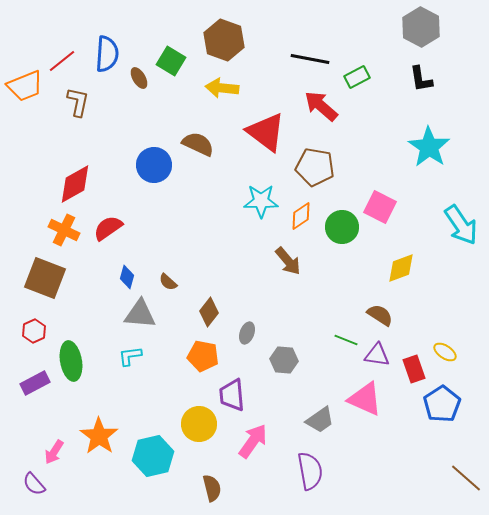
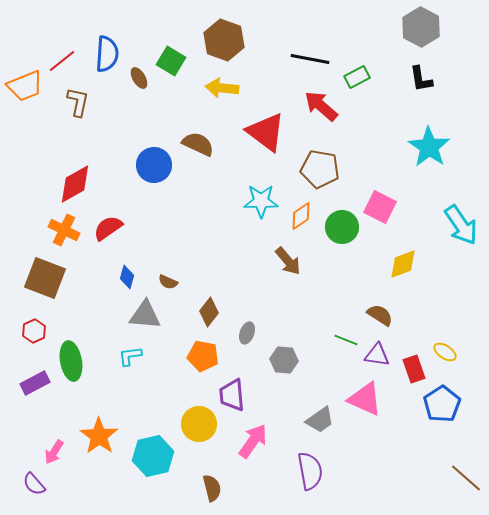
brown pentagon at (315, 167): moved 5 px right, 2 px down
yellow diamond at (401, 268): moved 2 px right, 4 px up
brown semicircle at (168, 282): rotated 18 degrees counterclockwise
gray triangle at (140, 314): moved 5 px right, 1 px down
